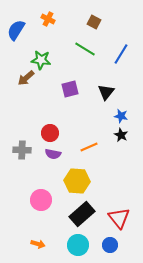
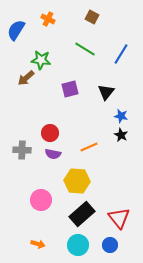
brown square: moved 2 px left, 5 px up
